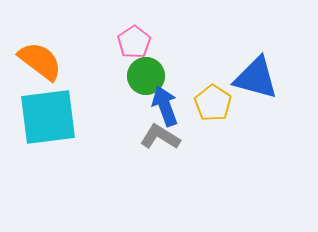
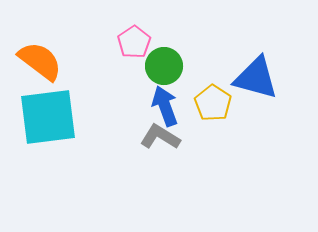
green circle: moved 18 px right, 10 px up
